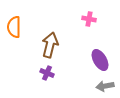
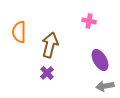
pink cross: moved 2 px down
orange semicircle: moved 5 px right, 5 px down
purple cross: rotated 24 degrees clockwise
